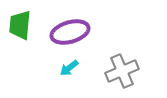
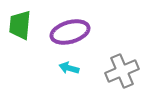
cyan arrow: rotated 54 degrees clockwise
